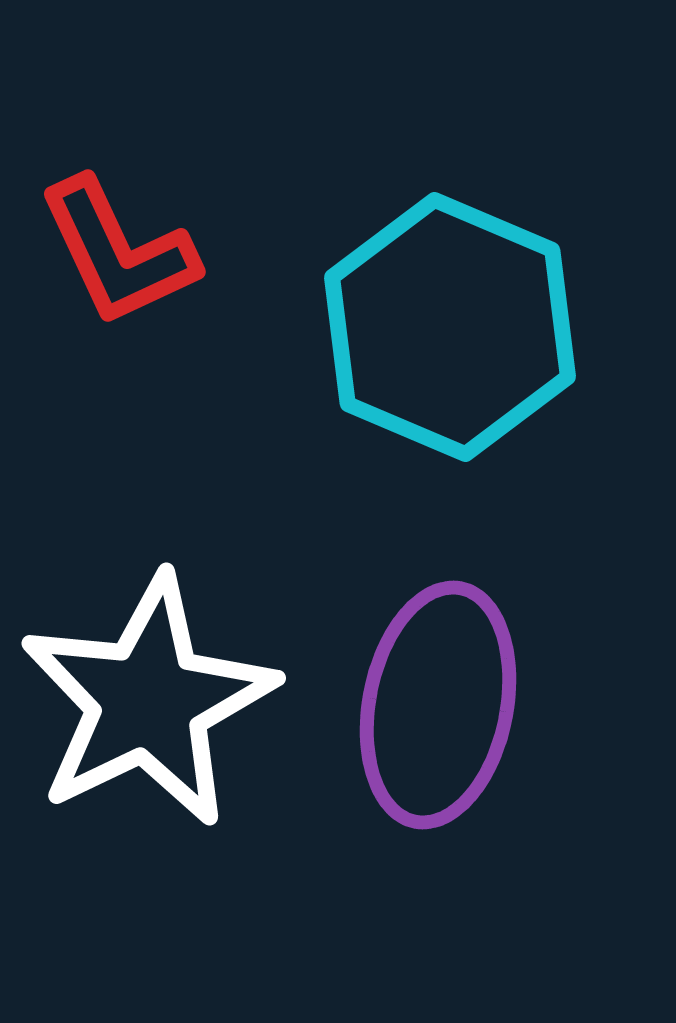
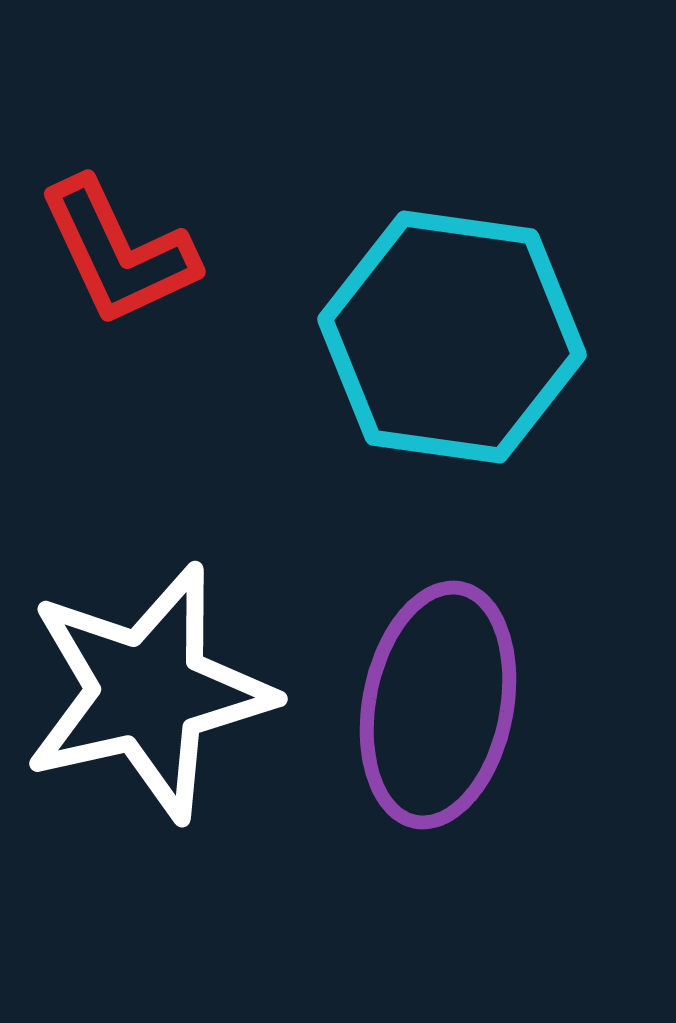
cyan hexagon: moved 2 px right, 10 px down; rotated 15 degrees counterclockwise
white star: moved 9 px up; rotated 13 degrees clockwise
